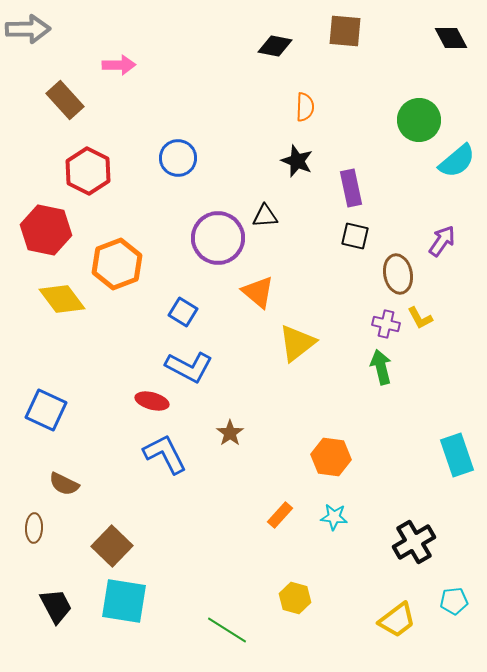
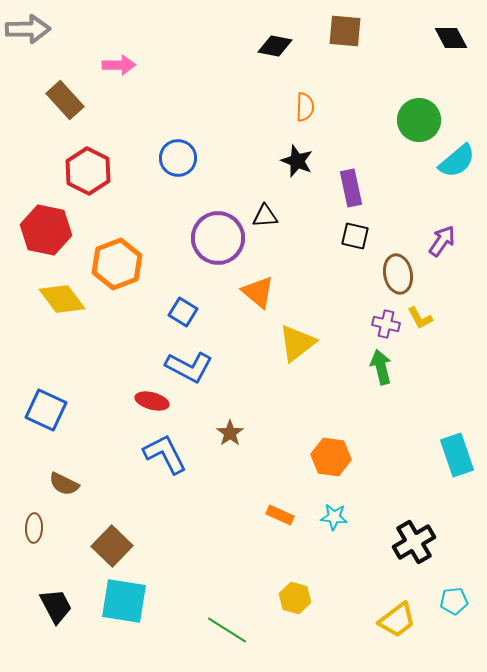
orange rectangle at (280, 515): rotated 72 degrees clockwise
